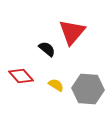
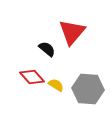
red diamond: moved 11 px right, 1 px down
